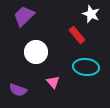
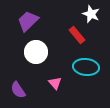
purple trapezoid: moved 4 px right, 5 px down
pink triangle: moved 2 px right, 1 px down
purple semicircle: rotated 36 degrees clockwise
